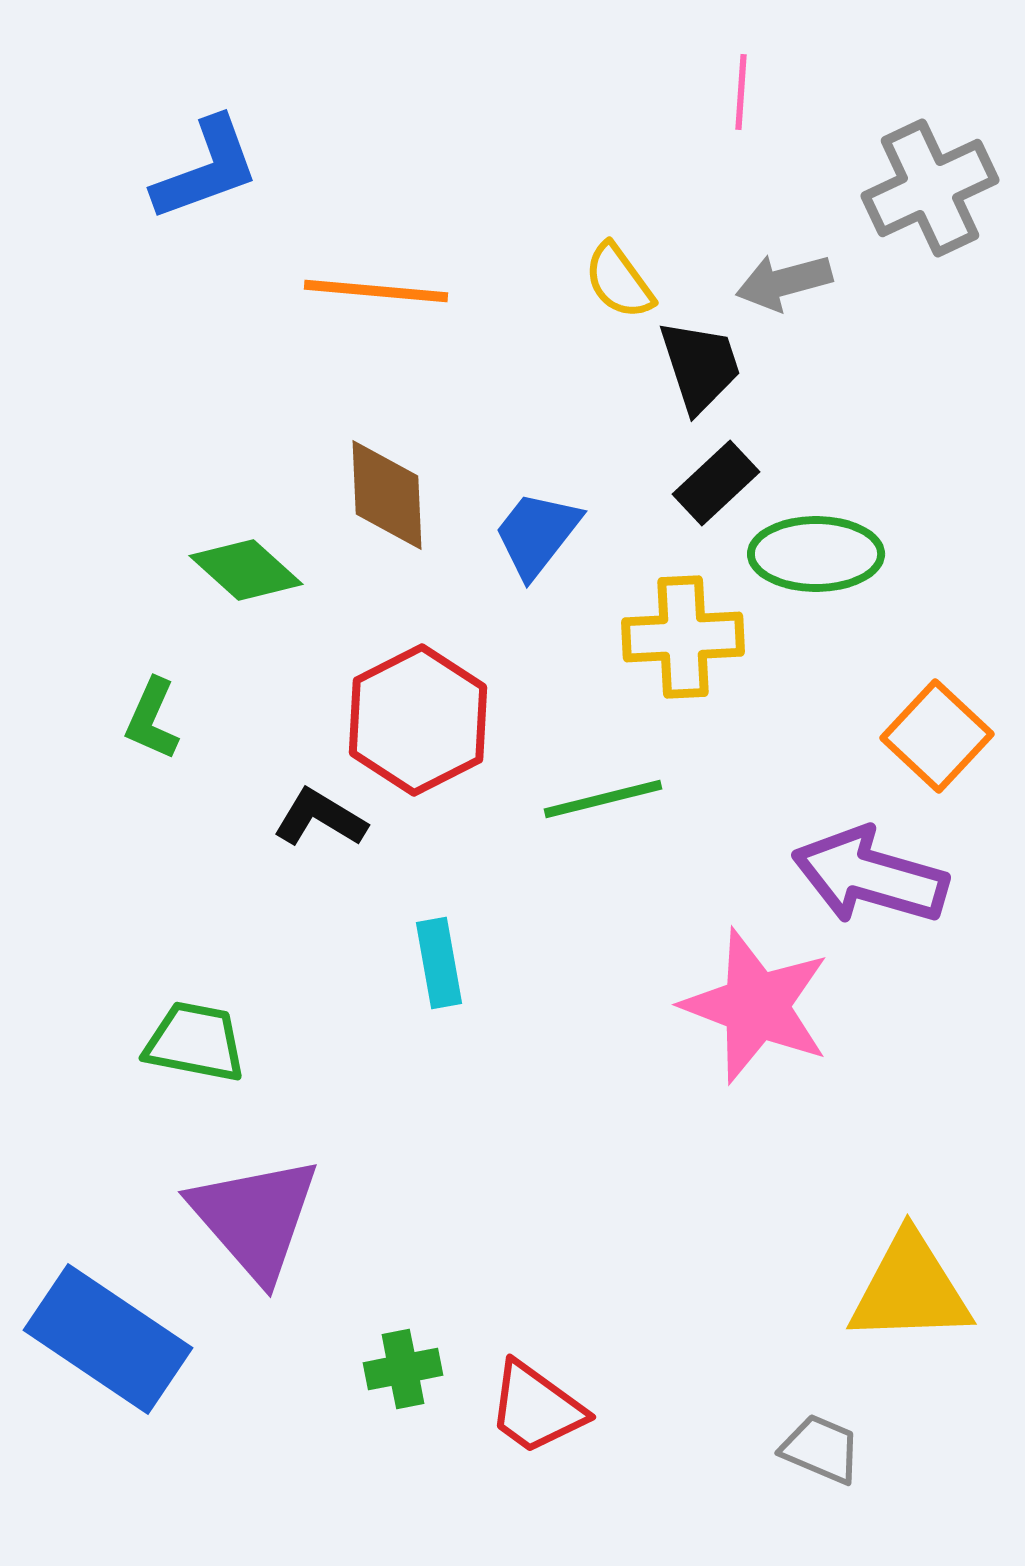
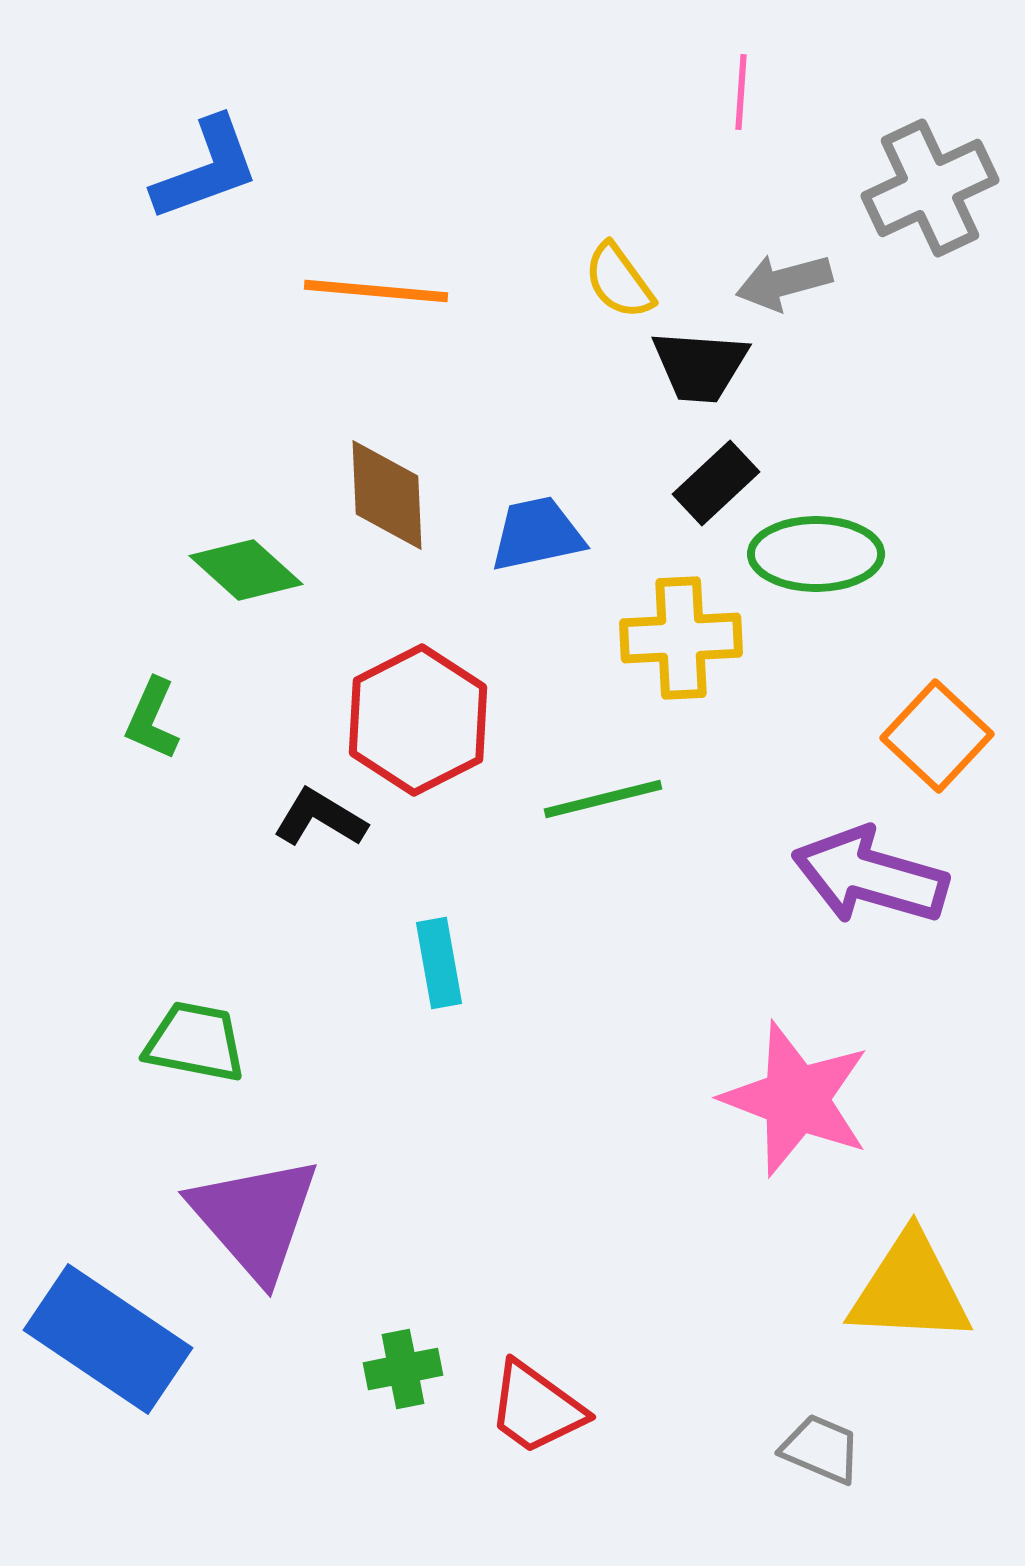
black trapezoid: rotated 112 degrees clockwise
blue trapezoid: rotated 40 degrees clockwise
yellow cross: moved 2 px left, 1 px down
pink star: moved 40 px right, 93 px down
yellow triangle: rotated 5 degrees clockwise
